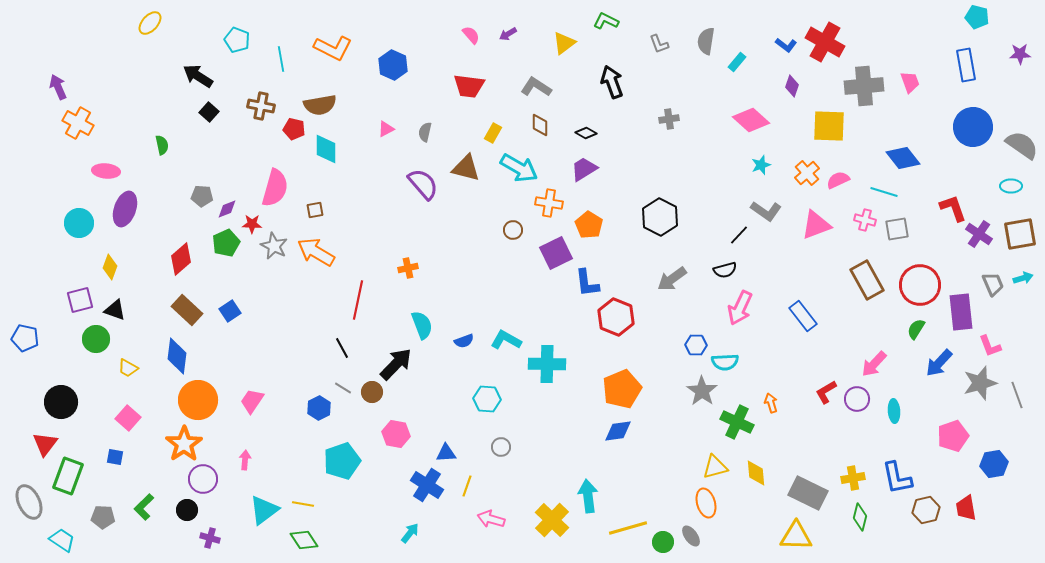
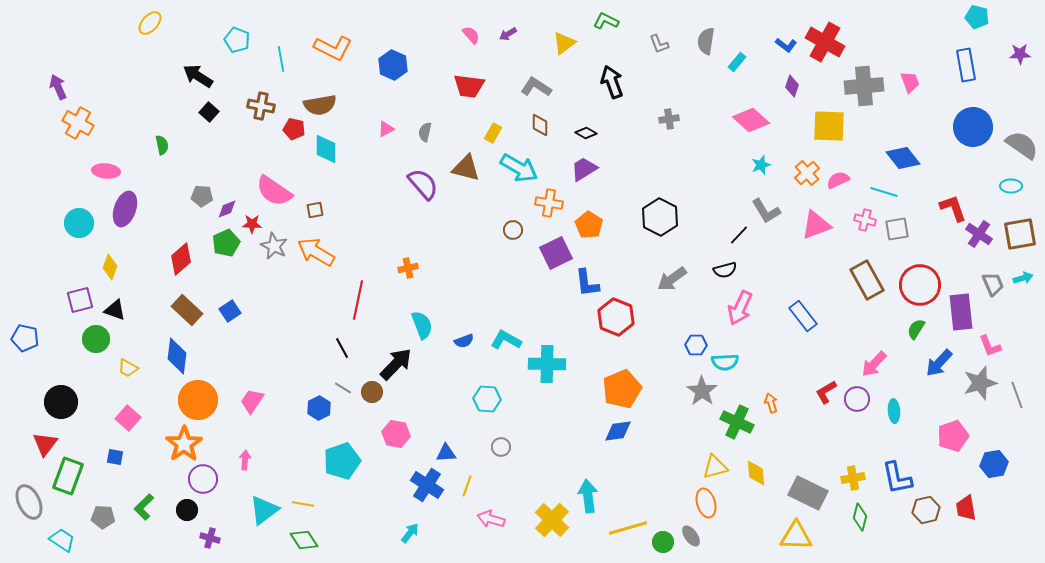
pink semicircle at (275, 188): moved 1 px left, 3 px down; rotated 108 degrees clockwise
gray L-shape at (766, 211): rotated 24 degrees clockwise
